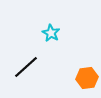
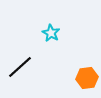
black line: moved 6 px left
